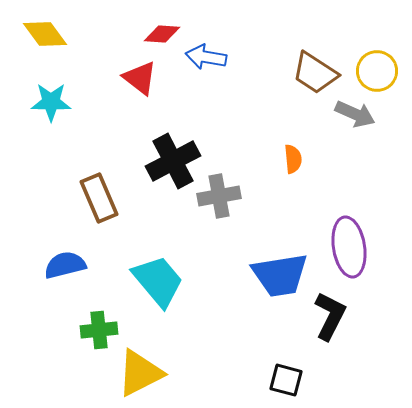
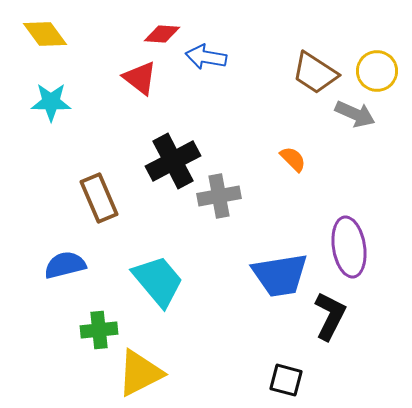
orange semicircle: rotated 40 degrees counterclockwise
